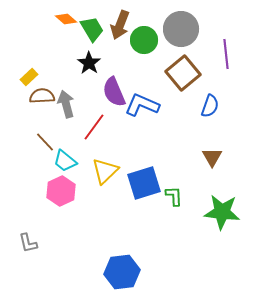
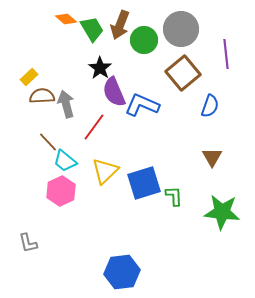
black star: moved 11 px right, 5 px down
brown line: moved 3 px right
